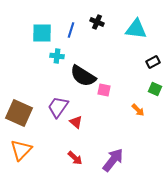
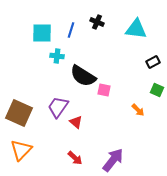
green square: moved 2 px right, 1 px down
